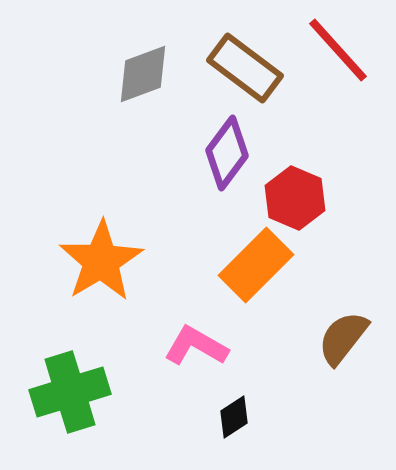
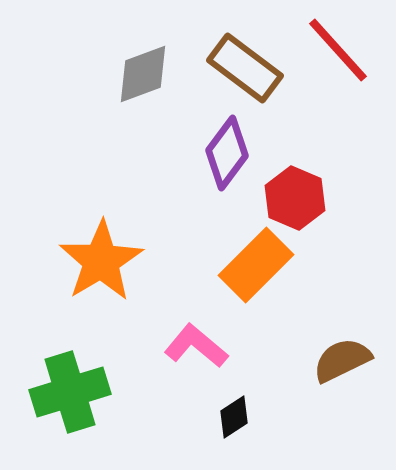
brown semicircle: moved 1 px left, 22 px down; rotated 26 degrees clockwise
pink L-shape: rotated 10 degrees clockwise
